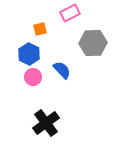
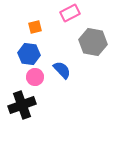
orange square: moved 5 px left, 2 px up
gray hexagon: moved 1 px up; rotated 12 degrees clockwise
blue hexagon: rotated 20 degrees counterclockwise
pink circle: moved 2 px right
black cross: moved 24 px left, 18 px up; rotated 16 degrees clockwise
